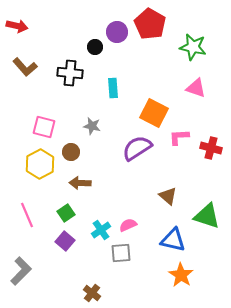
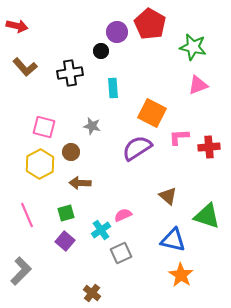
black circle: moved 6 px right, 4 px down
black cross: rotated 15 degrees counterclockwise
pink triangle: moved 2 px right, 3 px up; rotated 40 degrees counterclockwise
orange square: moved 2 px left
red cross: moved 2 px left, 1 px up; rotated 20 degrees counterclockwise
green square: rotated 18 degrees clockwise
pink semicircle: moved 5 px left, 10 px up
gray square: rotated 20 degrees counterclockwise
